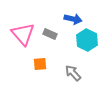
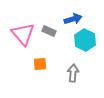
blue arrow: rotated 30 degrees counterclockwise
gray rectangle: moved 1 px left, 3 px up
cyan hexagon: moved 2 px left
gray arrow: rotated 48 degrees clockwise
